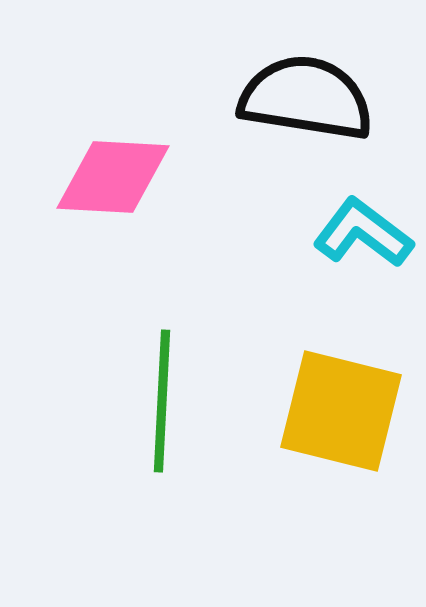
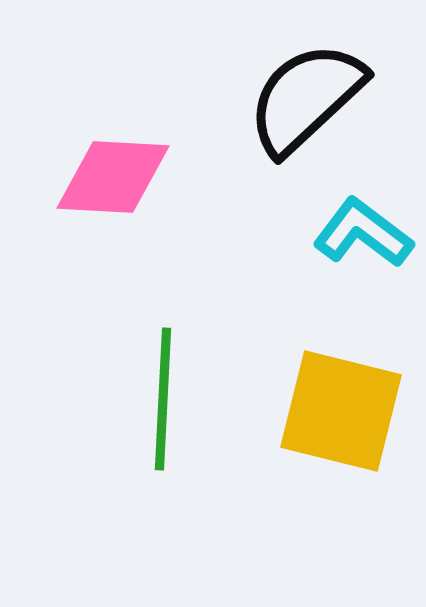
black semicircle: rotated 52 degrees counterclockwise
green line: moved 1 px right, 2 px up
